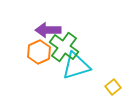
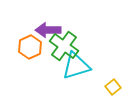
green cross: moved 1 px up
orange hexagon: moved 9 px left, 5 px up
